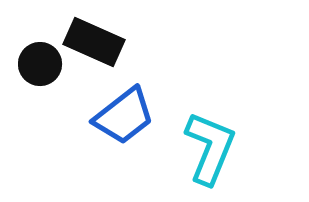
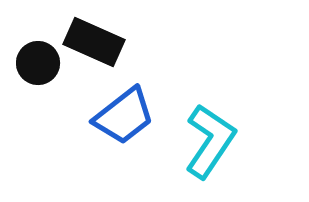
black circle: moved 2 px left, 1 px up
cyan L-shape: moved 7 px up; rotated 12 degrees clockwise
